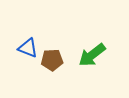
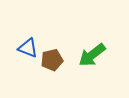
brown pentagon: rotated 10 degrees counterclockwise
